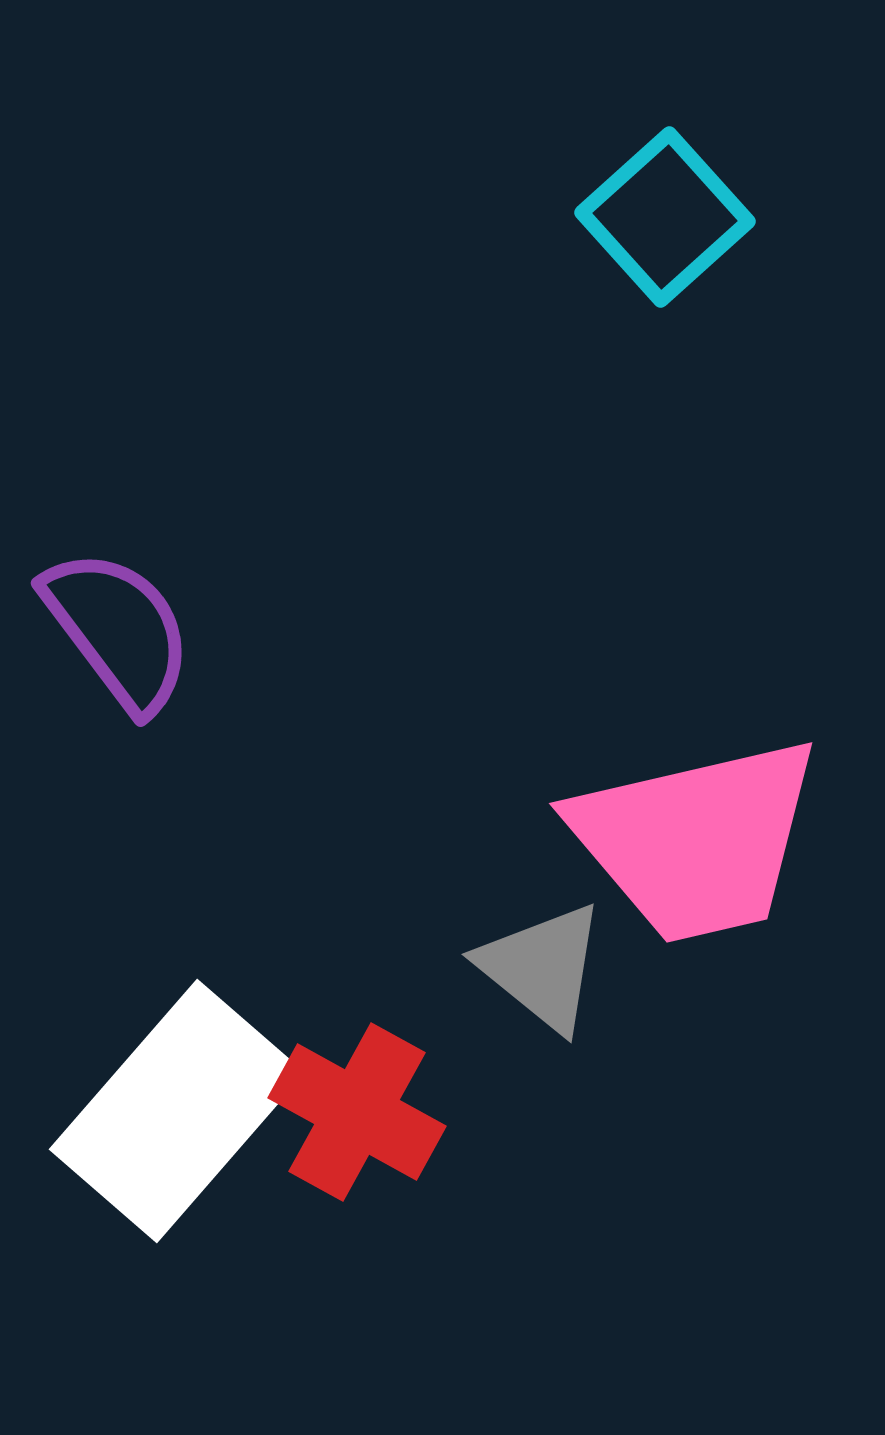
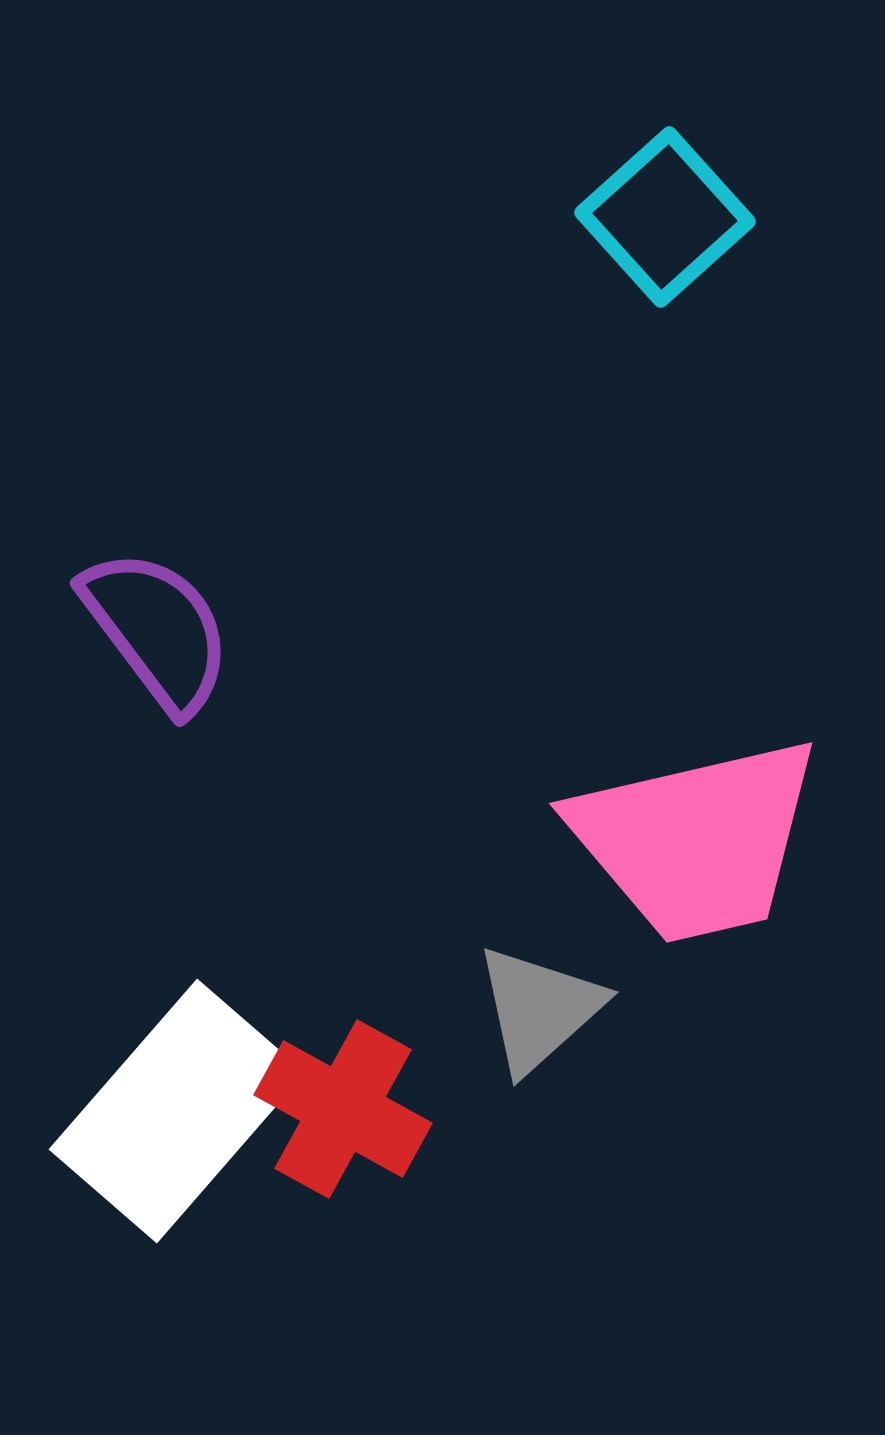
purple semicircle: moved 39 px right
gray triangle: moved 3 px left, 42 px down; rotated 39 degrees clockwise
red cross: moved 14 px left, 3 px up
